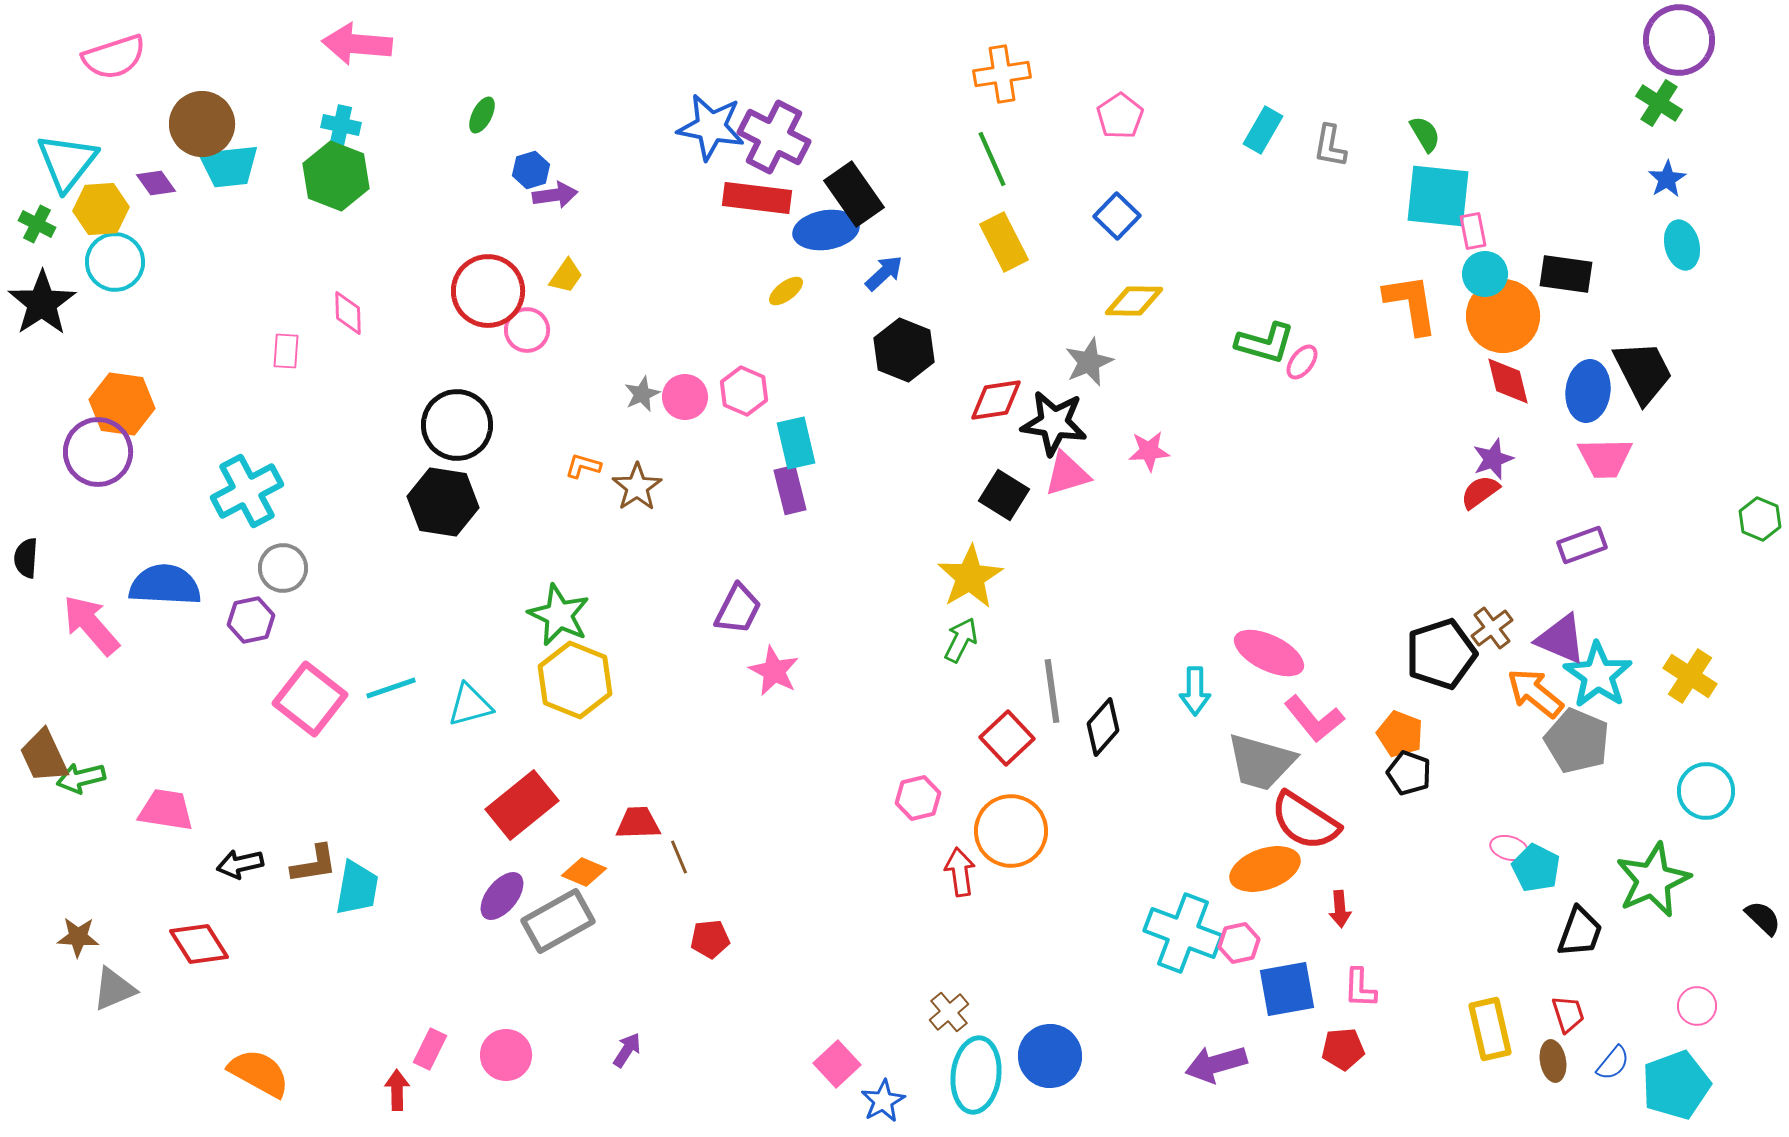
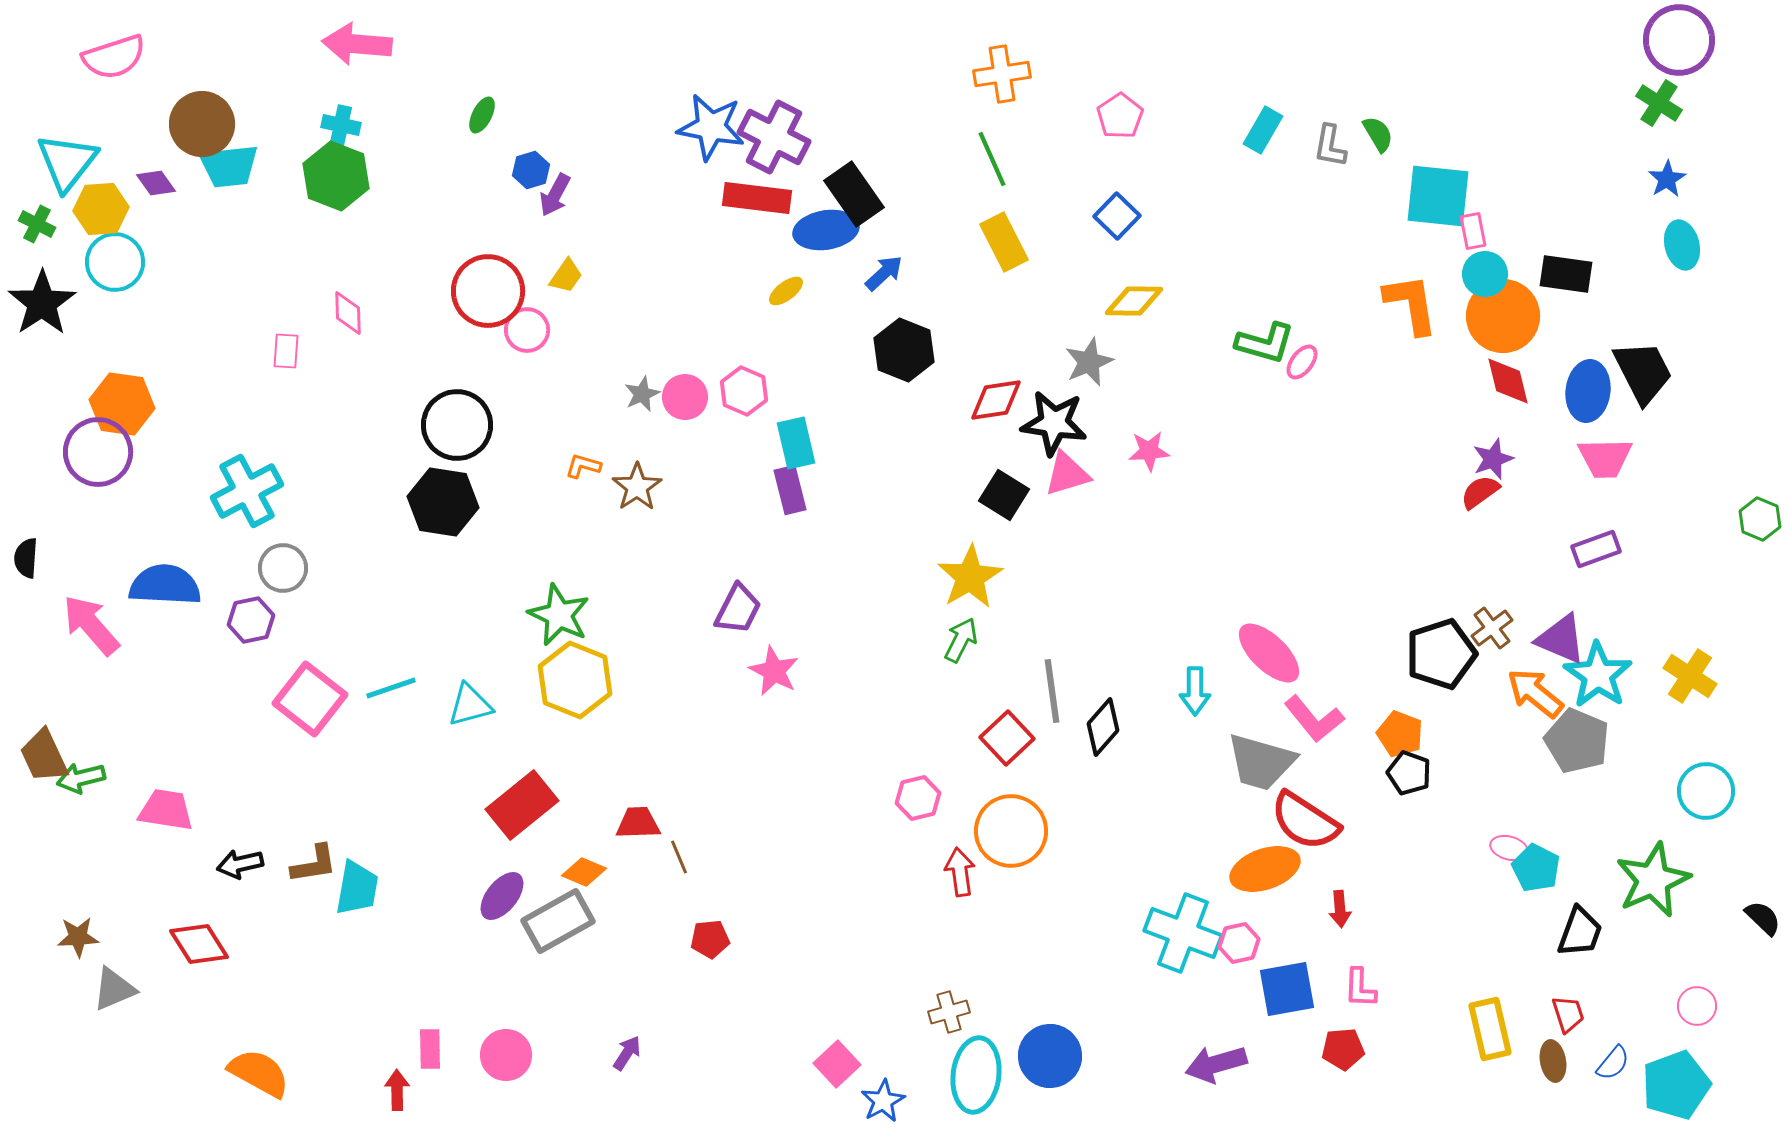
green semicircle at (1425, 134): moved 47 px left
purple arrow at (555, 195): rotated 126 degrees clockwise
purple rectangle at (1582, 545): moved 14 px right, 4 px down
pink ellipse at (1269, 653): rotated 18 degrees clockwise
brown star at (78, 937): rotated 6 degrees counterclockwise
brown cross at (949, 1012): rotated 24 degrees clockwise
pink rectangle at (430, 1049): rotated 27 degrees counterclockwise
purple arrow at (627, 1050): moved 3 px down
